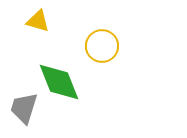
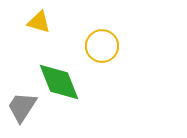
yellow triangle: moved 1 px right, 1 px down
gray trapezoid: moved 2 px left, 1 px up; rotated 16 degrees clockwise
